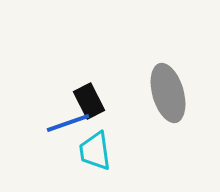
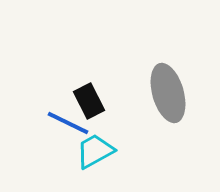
blue line: rotated 45 degrees clockwise
cyan trapezoid: rotated 69 degrees clockwise
